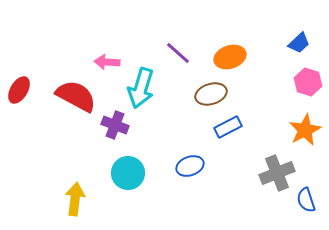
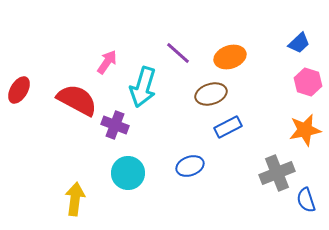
pink arrow: rotated 120 degrees clockwise
cyan arrow: moved 2 px right, 1 px up
red semicircle: moved 1 px right, 4 px down
orange star: rotated 16 degrees clockwise
